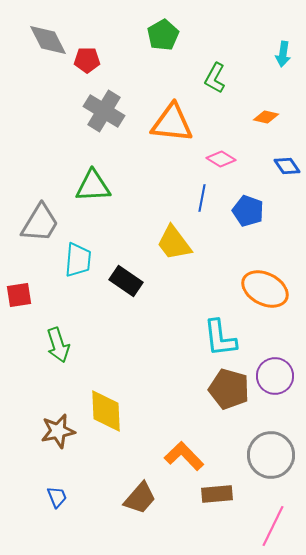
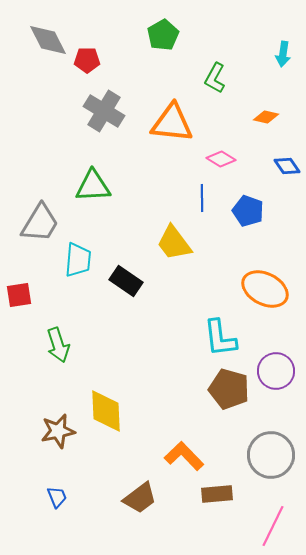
blue line: rotated 12 degrees counterclockwise
purple circle: moved 1 px right, 5 px up
brown trapezoid: rotated 12 degrees clockwise
